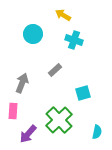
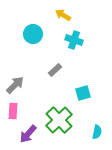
gray arrow: moved 7 px left, 2 px down; rotated 24 degrees clockwise
